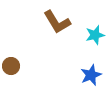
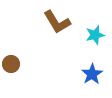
brown circle: moved 2 px up
blue star: moved 1 px right, 1 px up; rotated 10 degrees counterclockwise
